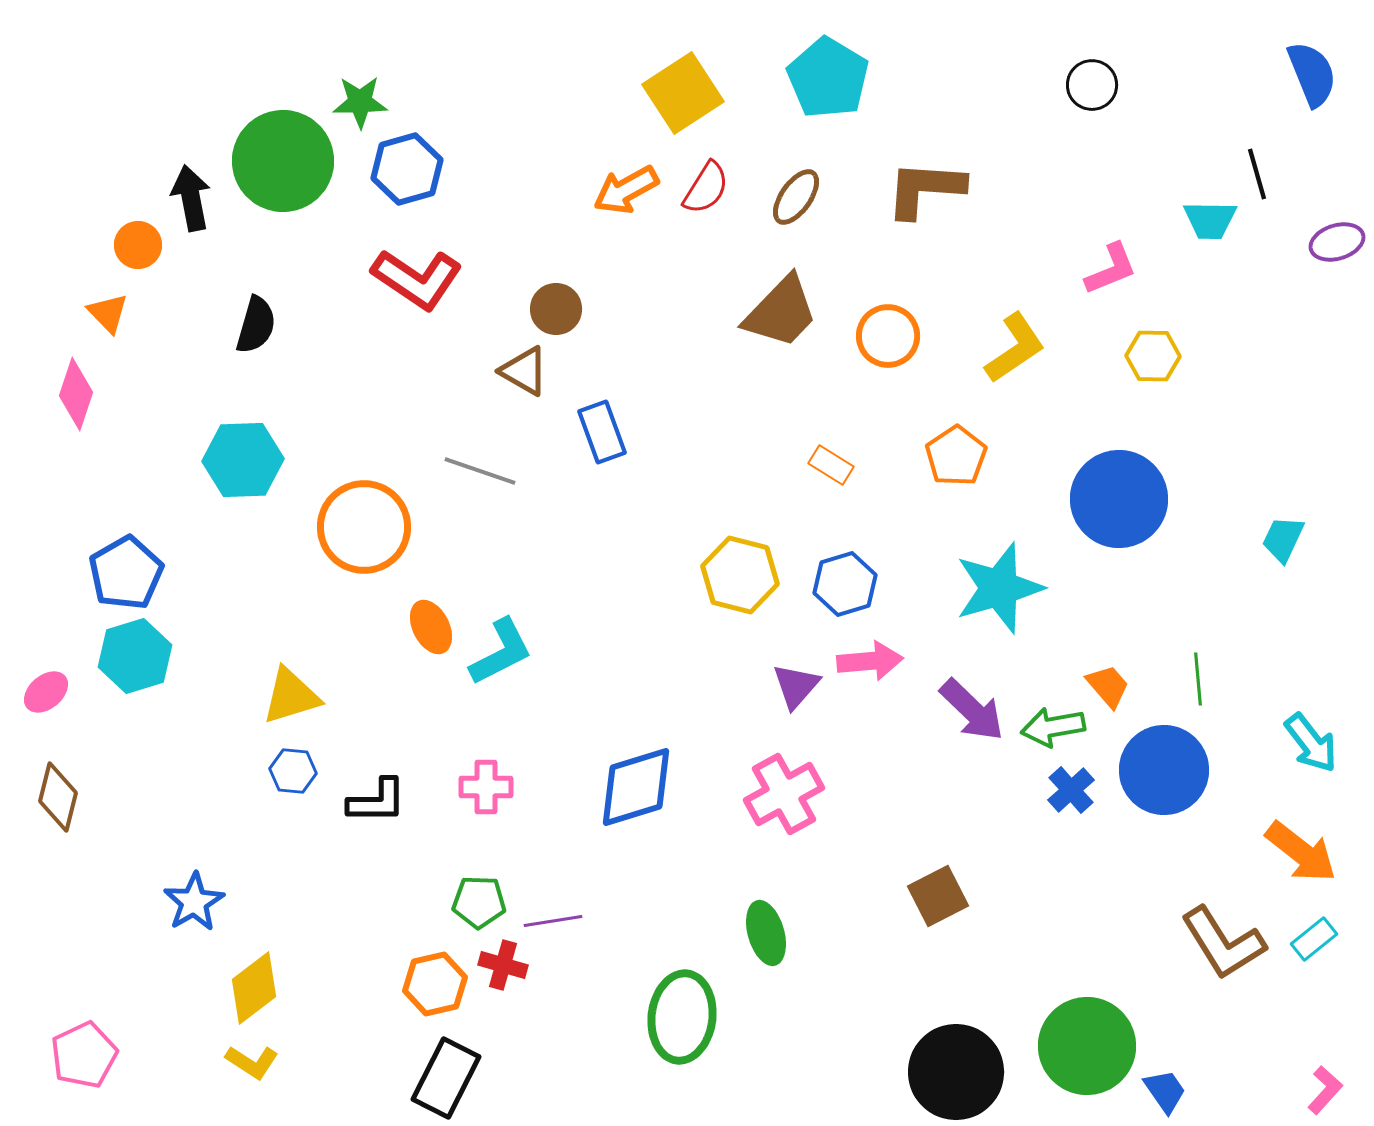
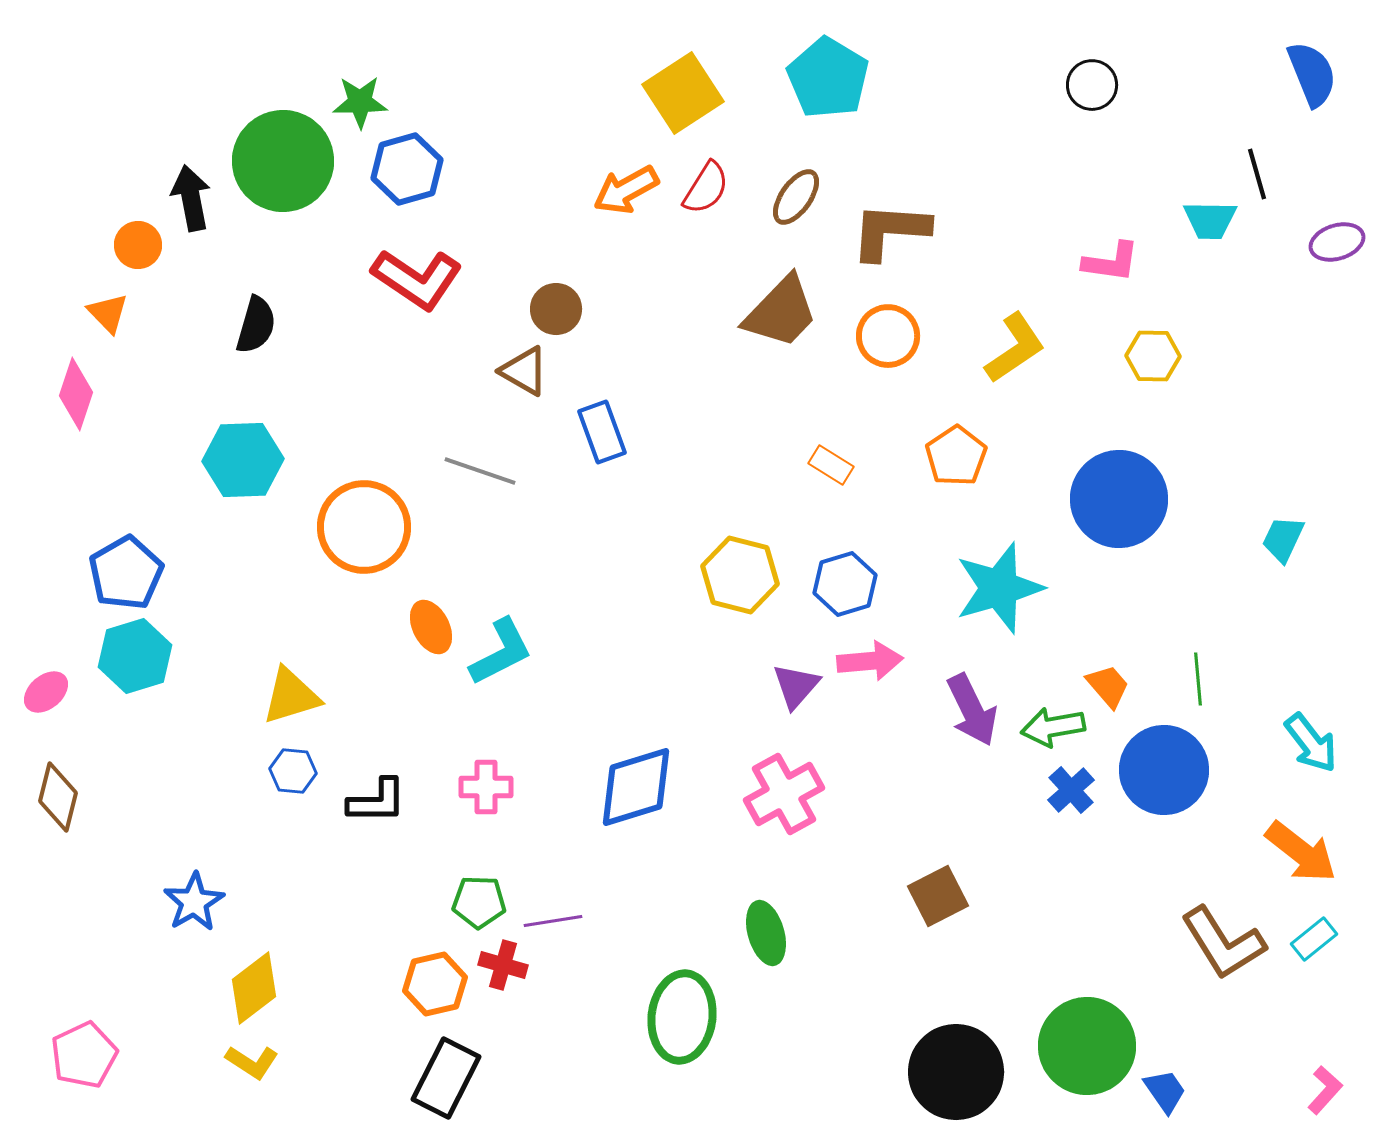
brown L-shape at (925, 189): moved 35 px left, 42 px down
pink L-shape at (1111, 269): moved 7 px up; rotated 30 degrees clockwise
purple arrow at (972, 710): rotated 20 degrees clockwise
